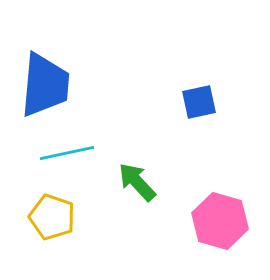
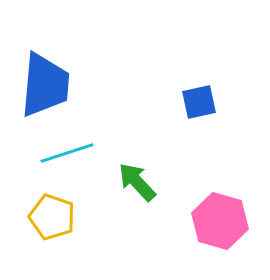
cyan line: rotated 6 degrees counterclockwise
